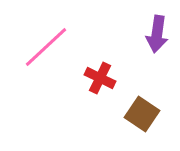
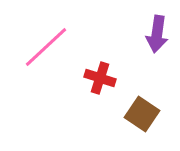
red cross: rotated 8 degrees counterclockwise
